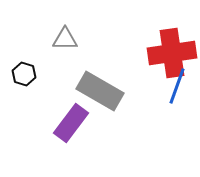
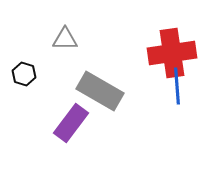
blue line: rotated 24 degrees counterclockwise
